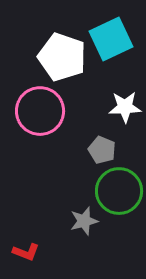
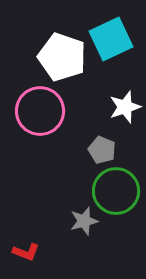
white star: rotated 16 degrees counterclockwise
green circle: moved 3 px left
